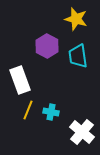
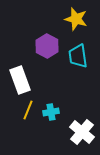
cyan cross: rotated 21 degrees counterclockwise
